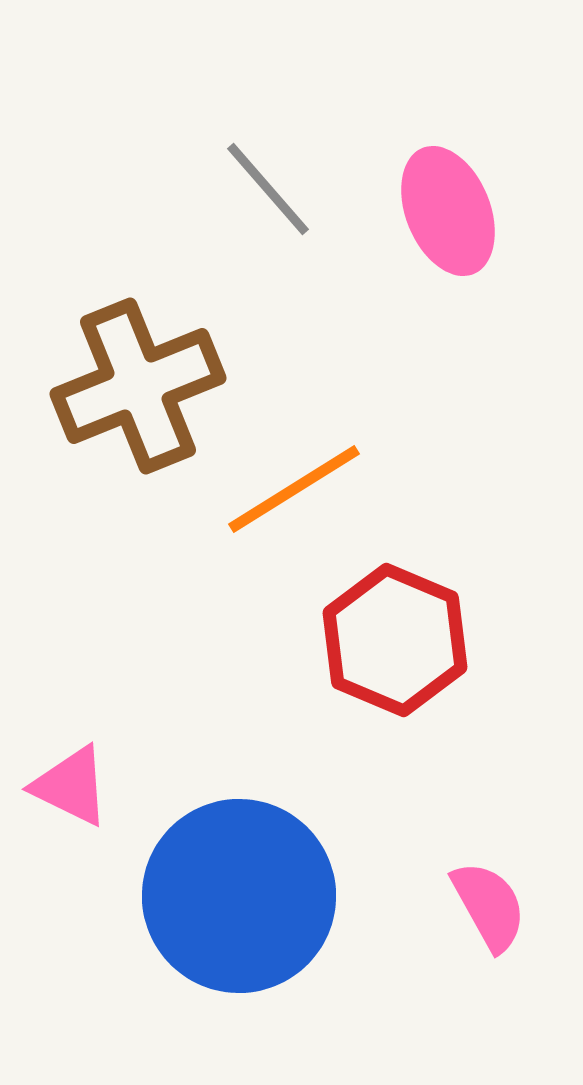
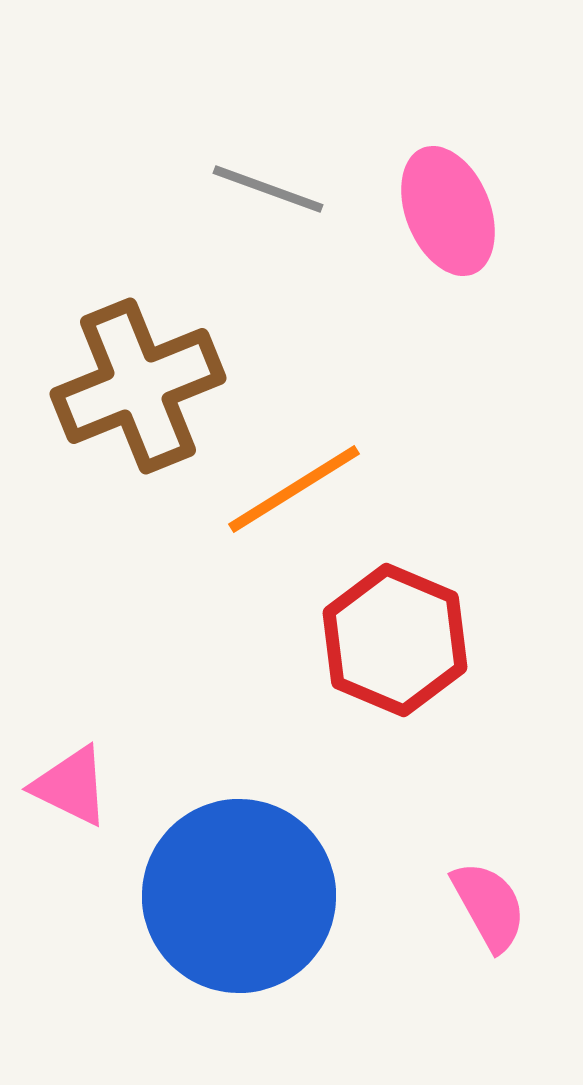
gray line: rotated 29 degrees counterclockwise
